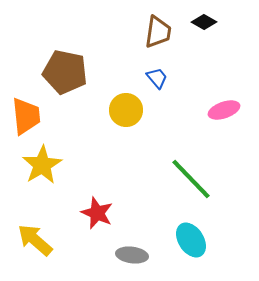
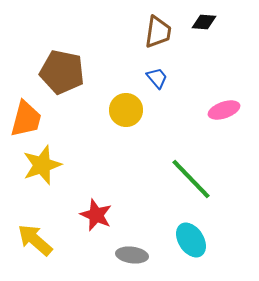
black diamond: rotated 25 degrees counterclockwise
brown pentagon: moved 3 px left
orange trapezoid: moved 3 px down; rotated 21 degrees clockwise
yellow star: rotated 12 degrees clockwise
red star: moved 1 px left, 2 px down
